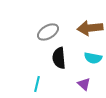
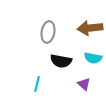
gray ellipse: rotated 50 degrees counterclockwise
black semicircle: moved 2 px right, 3 px down; rotated 75 degrees counterclockwise
